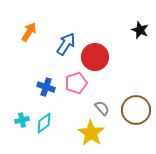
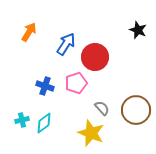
black star: moved 2 px left
blue cross: moved 1 px left, 1 px up
yellow star: rotated 12 degrees counterclockwise
